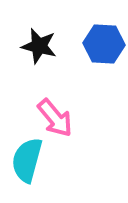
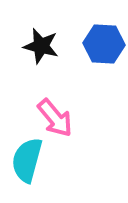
black star: moved 2 px right
